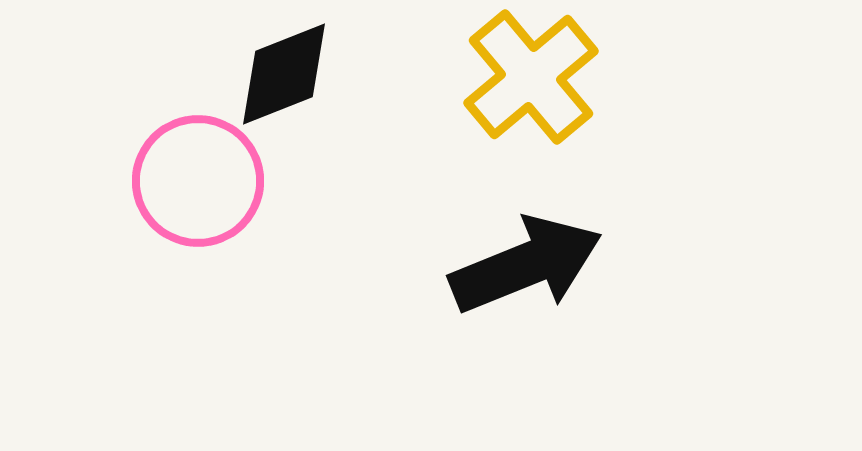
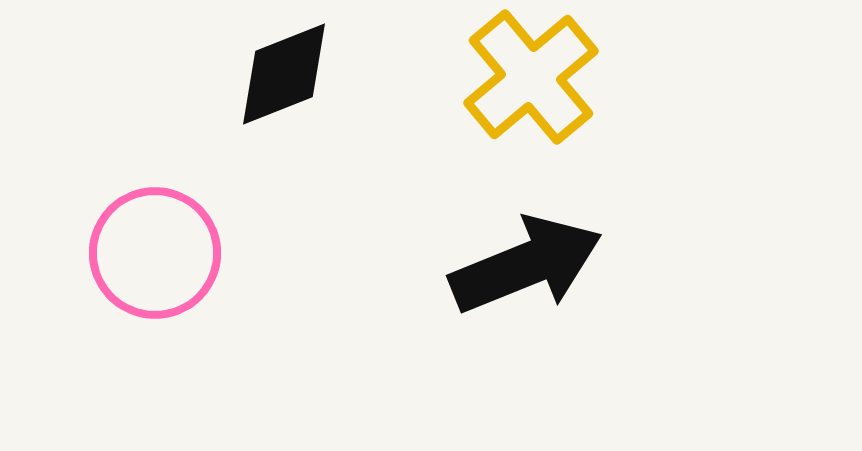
pink circle: moved 43 px left, 72 px down
